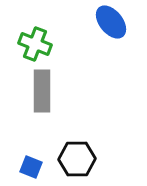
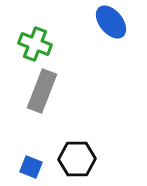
gray rectangle: rotated 21 degrees clockwise
